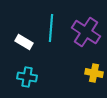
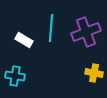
purple cross: rotated 36 degrees clockwise
white rectangle: moved 2 px up
cyan cross: moved 12 px left, 1 px up
